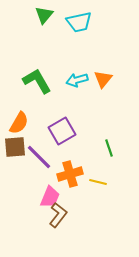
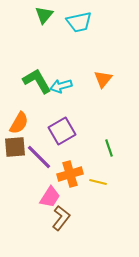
cyan arrow: moved 16 px left, 6 px down
pink trapezoid: rotated 10 degrees clockwise
brown L-shape: moved 3 px right, 3 px down
